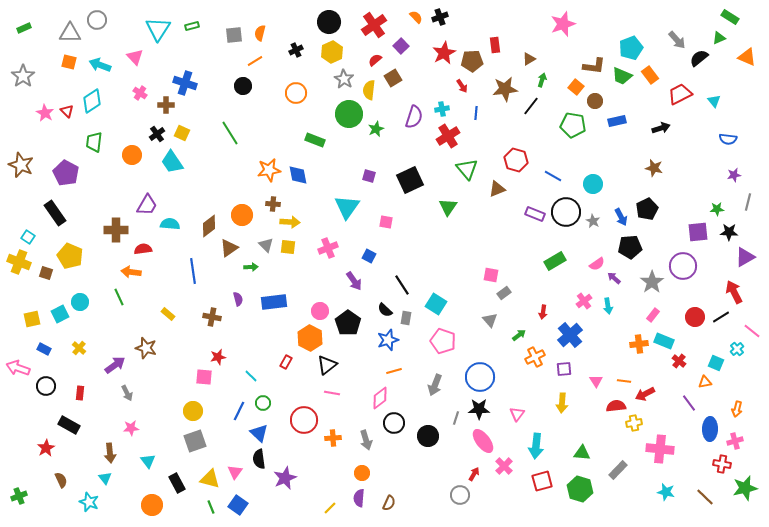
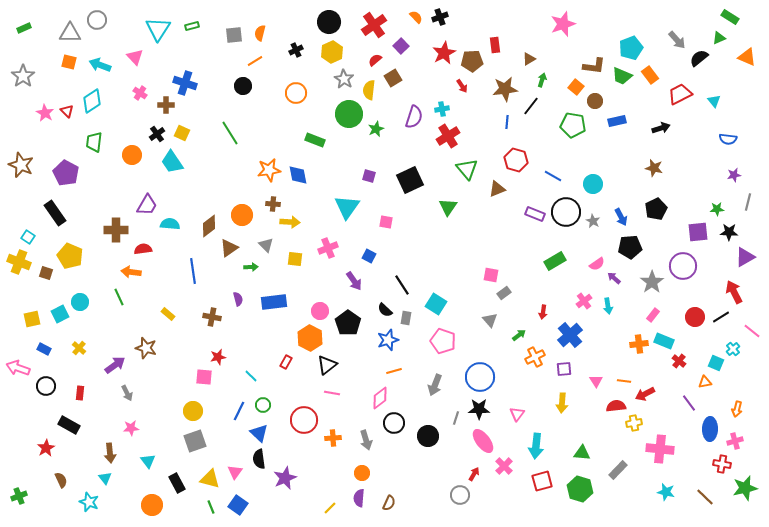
blue line at (476, 113): moved 31 px right, 9 px down
black pentagon at (647, 209): moved 9 px right
yellow square at (288, 247): moved 7 px right, 12 px down
cyan cross at (737, 349): moved 4 px left
green circle at (263, 403): moved 2 px down
